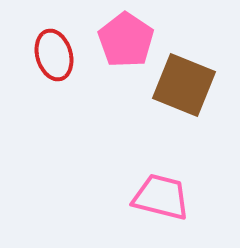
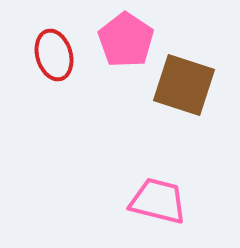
brown square: rotated 4 degrees counterclockwise
pink trapezoid: moved 3 px left, 4 px down
